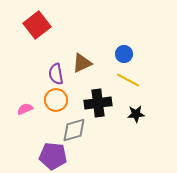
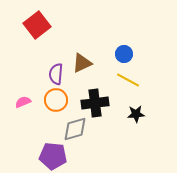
purple semicircle: rotated 15 degrees clockwise
black cross: moved 3 px left
pink semicircle: moved 2 px left, 7 px up
gray diamond: moved 1 px right, 1 px up
